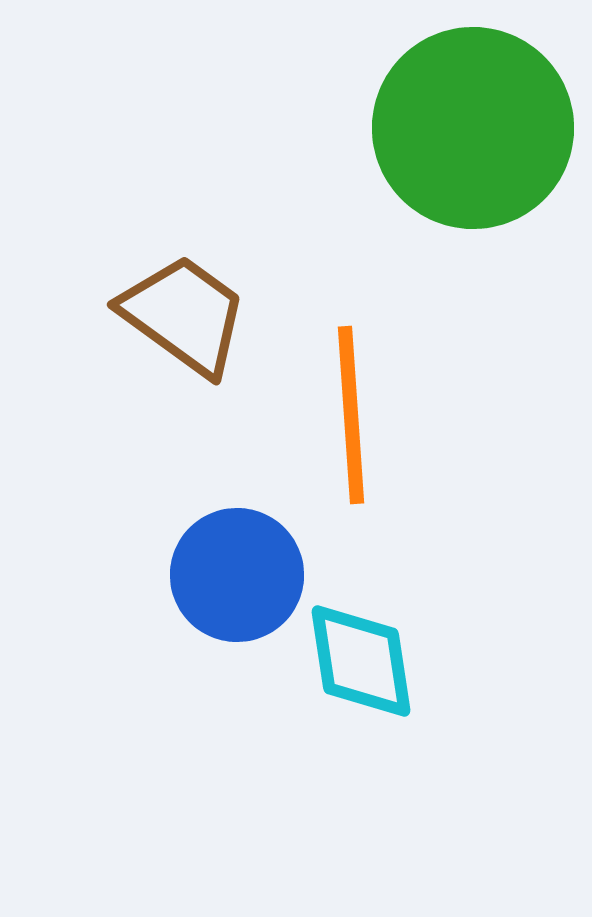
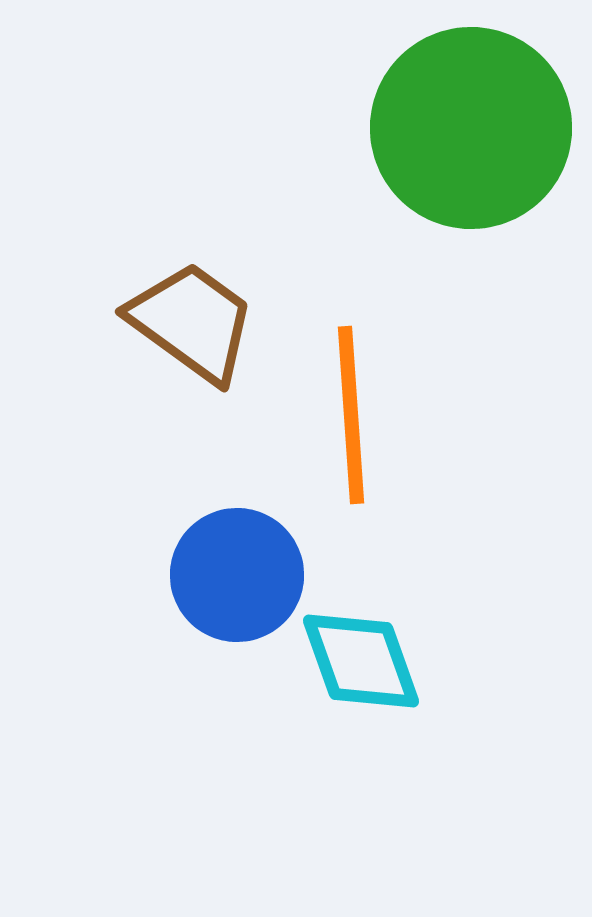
green circle: moved 2 px left
brown trapezoid: moved 8 px right, 7 px down
cyan diamond: rotated 11 degrees counterclockwise
